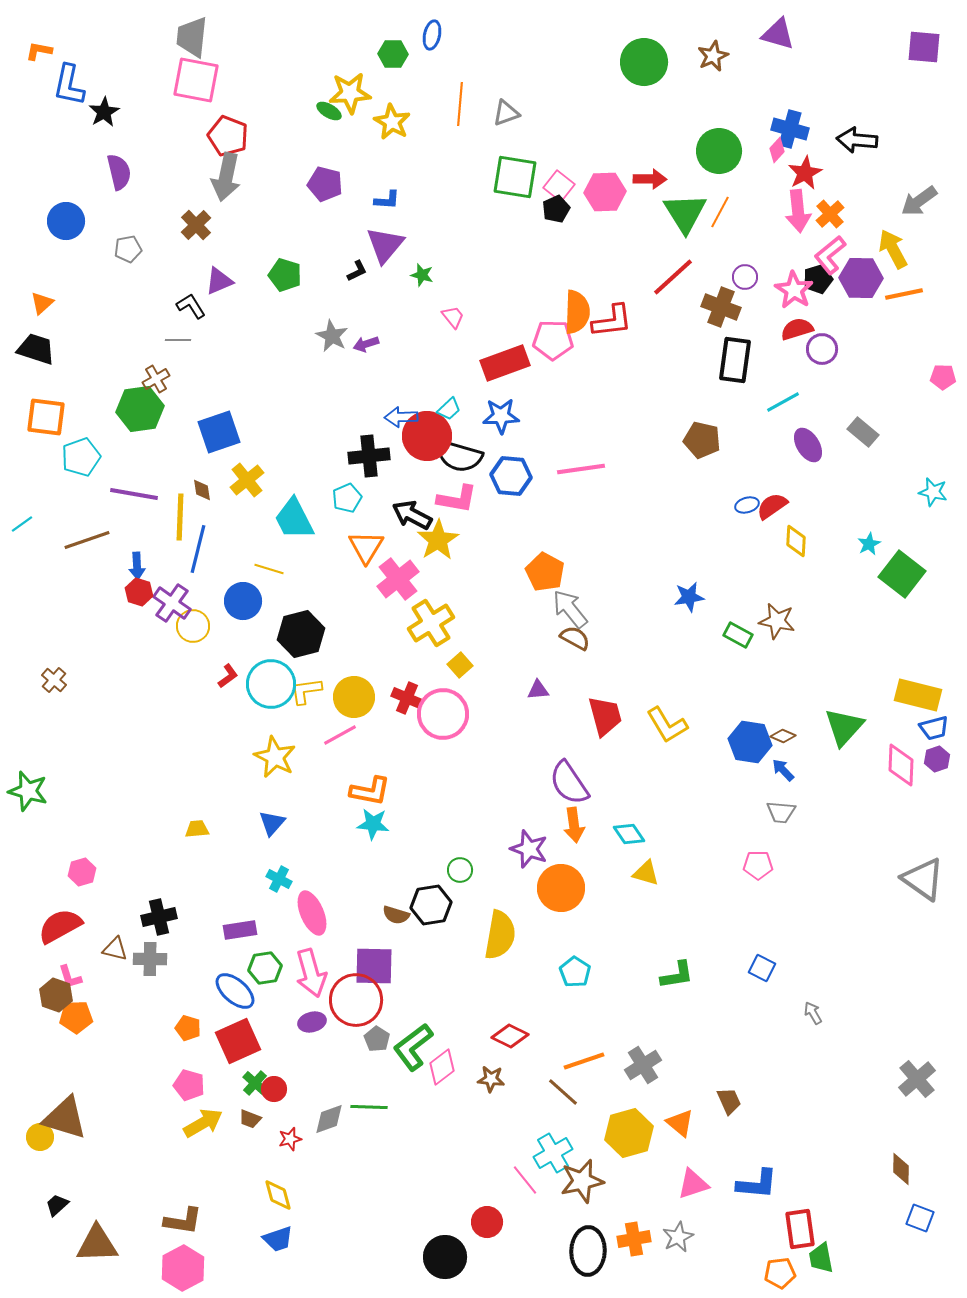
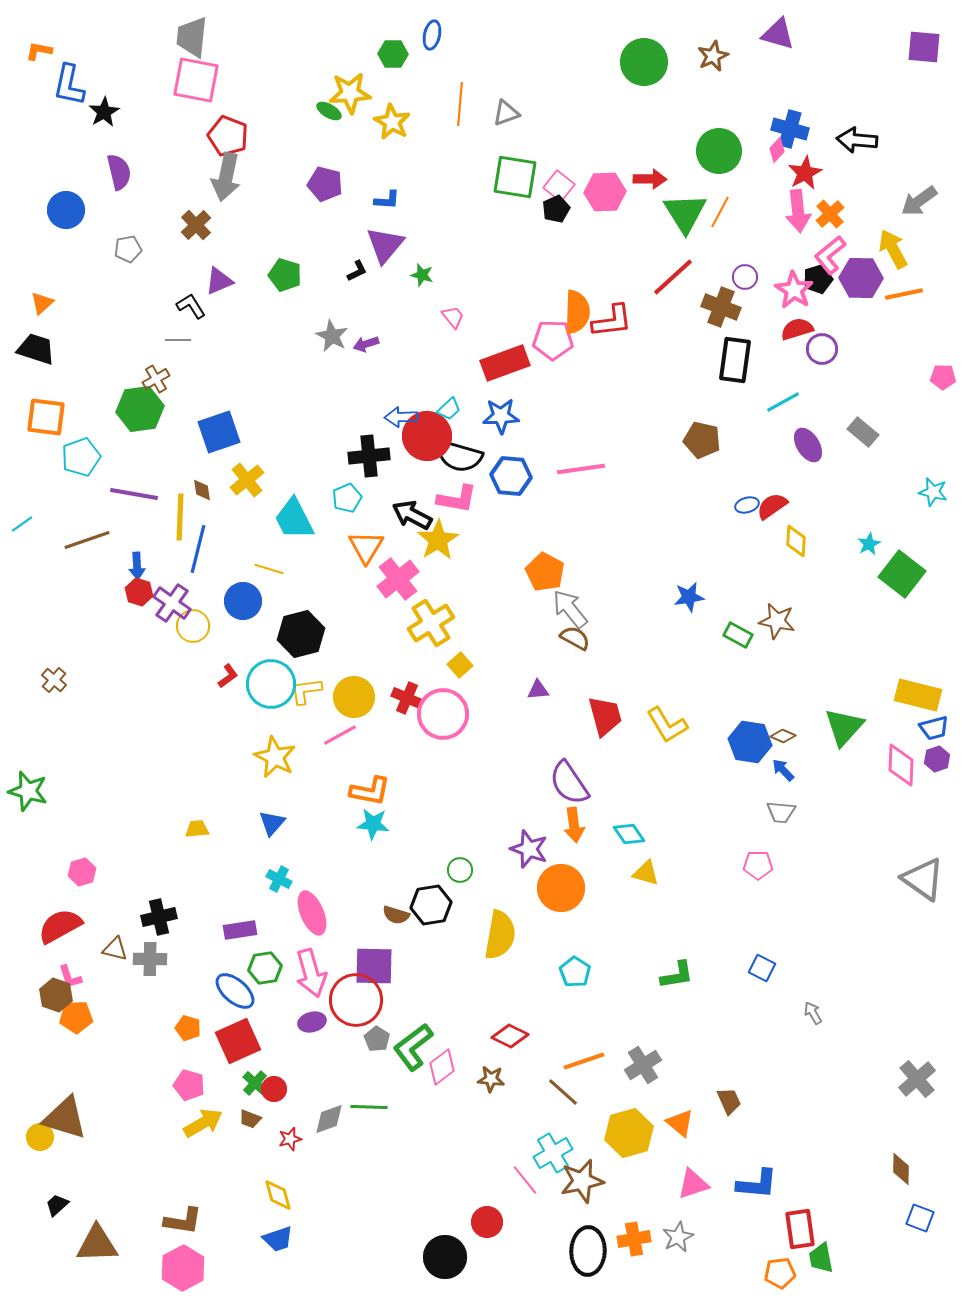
blue circle at (66, 221): moved 11 px up
